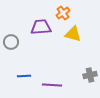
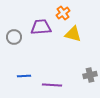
gray circle: moved 3 px right, 5 px up
